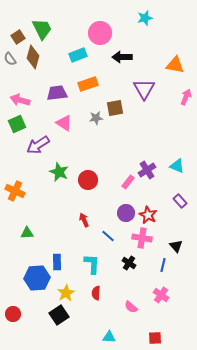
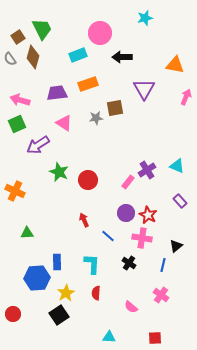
black triangle at (176, 246): rotated 32 degrees clockwise
